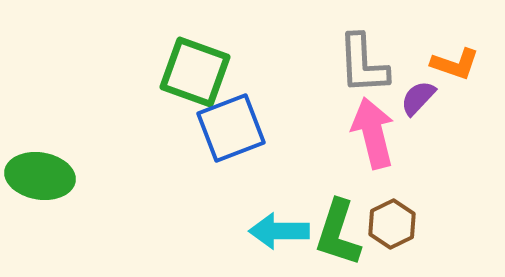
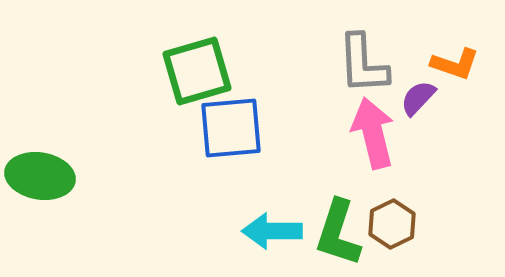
green square: moved 2 px right, 1 px up; rotated 36 degrees counterclockwise
blue square: rotated 16 degrees clockwise
cyan arrow: moved 7 px left
